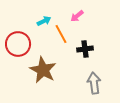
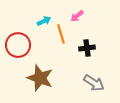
orange line: rotated 12 degrees clockwise
red circle: moved 1 px down
black cross: moved 2 px right, 1 px up
brown star: moved 3 px left, 8 px down; rotated 8 degrees counterclockwise
gray arrow: rotated 130 degrees clockwise
